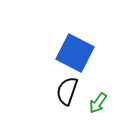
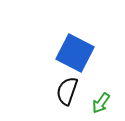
green arrow: moved 3 px right
